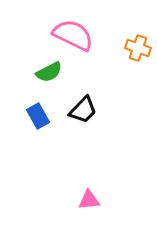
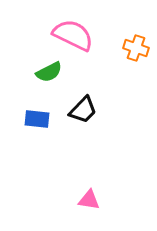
orange cross: moved 2 px left
blue rectangle: moved 1 px left, 3 px down; rotated 55 degrees counterclockwise
pink triangle: rotated 15 degrees clockwise
